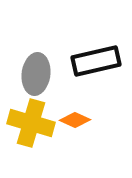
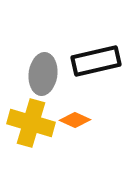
gray ellipse: moved 7 px right
